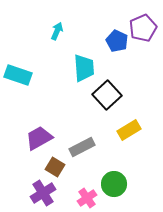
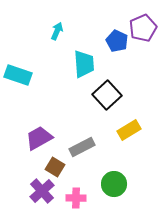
cyan trapezoid: moved 4 px up
purple cross: moved 1 px left, 2 px up; rotated 10 degrees counterclockwise
pink cross: moved 11 px left; rotated 36 degrees clockwise
